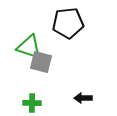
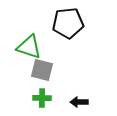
gray square: moved 1 px right, 8 px down
black arrow: moved 4 px left, 4 px down
green cross: moved 10 px right, 5 px up
